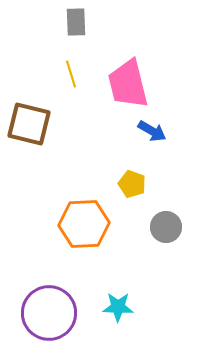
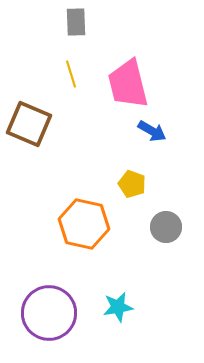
brown square: rotated 9 degrees clockwise
orange hexagon: rotated 15 degrees clockwise
cyan star: rotated 12 degrees counterclockwise
